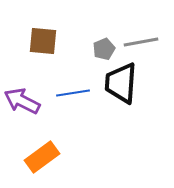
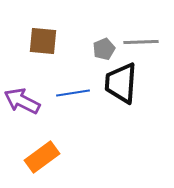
gray line: rotated 8 degrees clockwise
